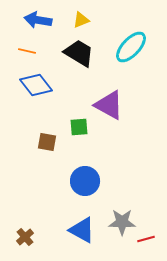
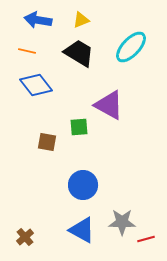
blue circle: moved 2 px left, 4 px down
